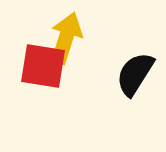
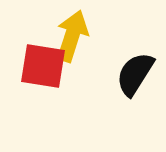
yellow arrow: moved 6 px right, 2 px up
